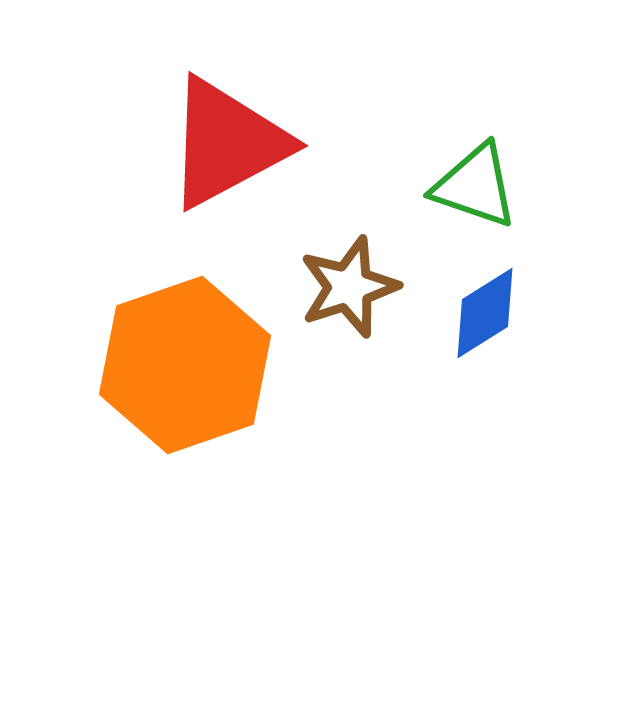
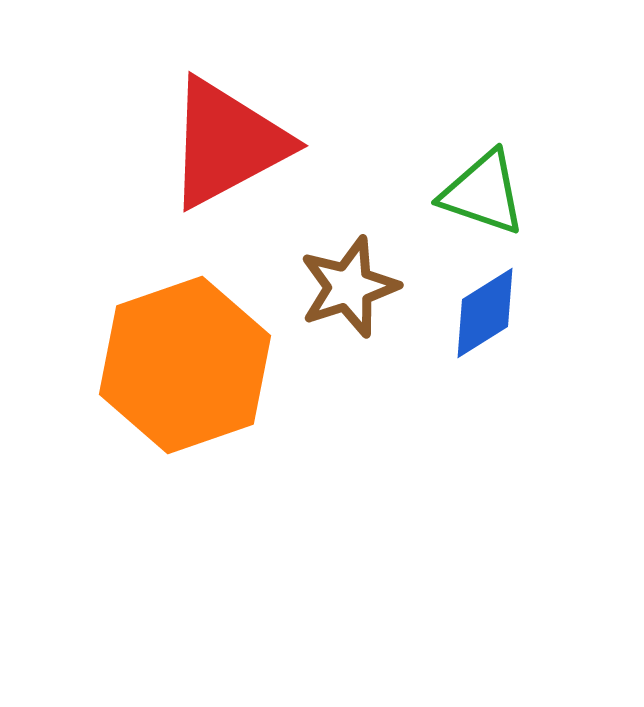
green triangle: moved 8 px right, 7 px down
